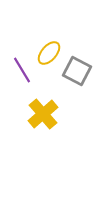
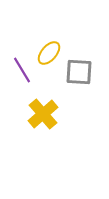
gray square: moved 2 px right, 1 px down; rotated 24 degrees counterclockwise
